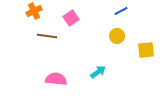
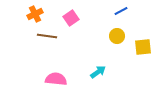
orange cross: moved 1 px right, 3 px down
yellow square: moved 3 px left, 3 px up
